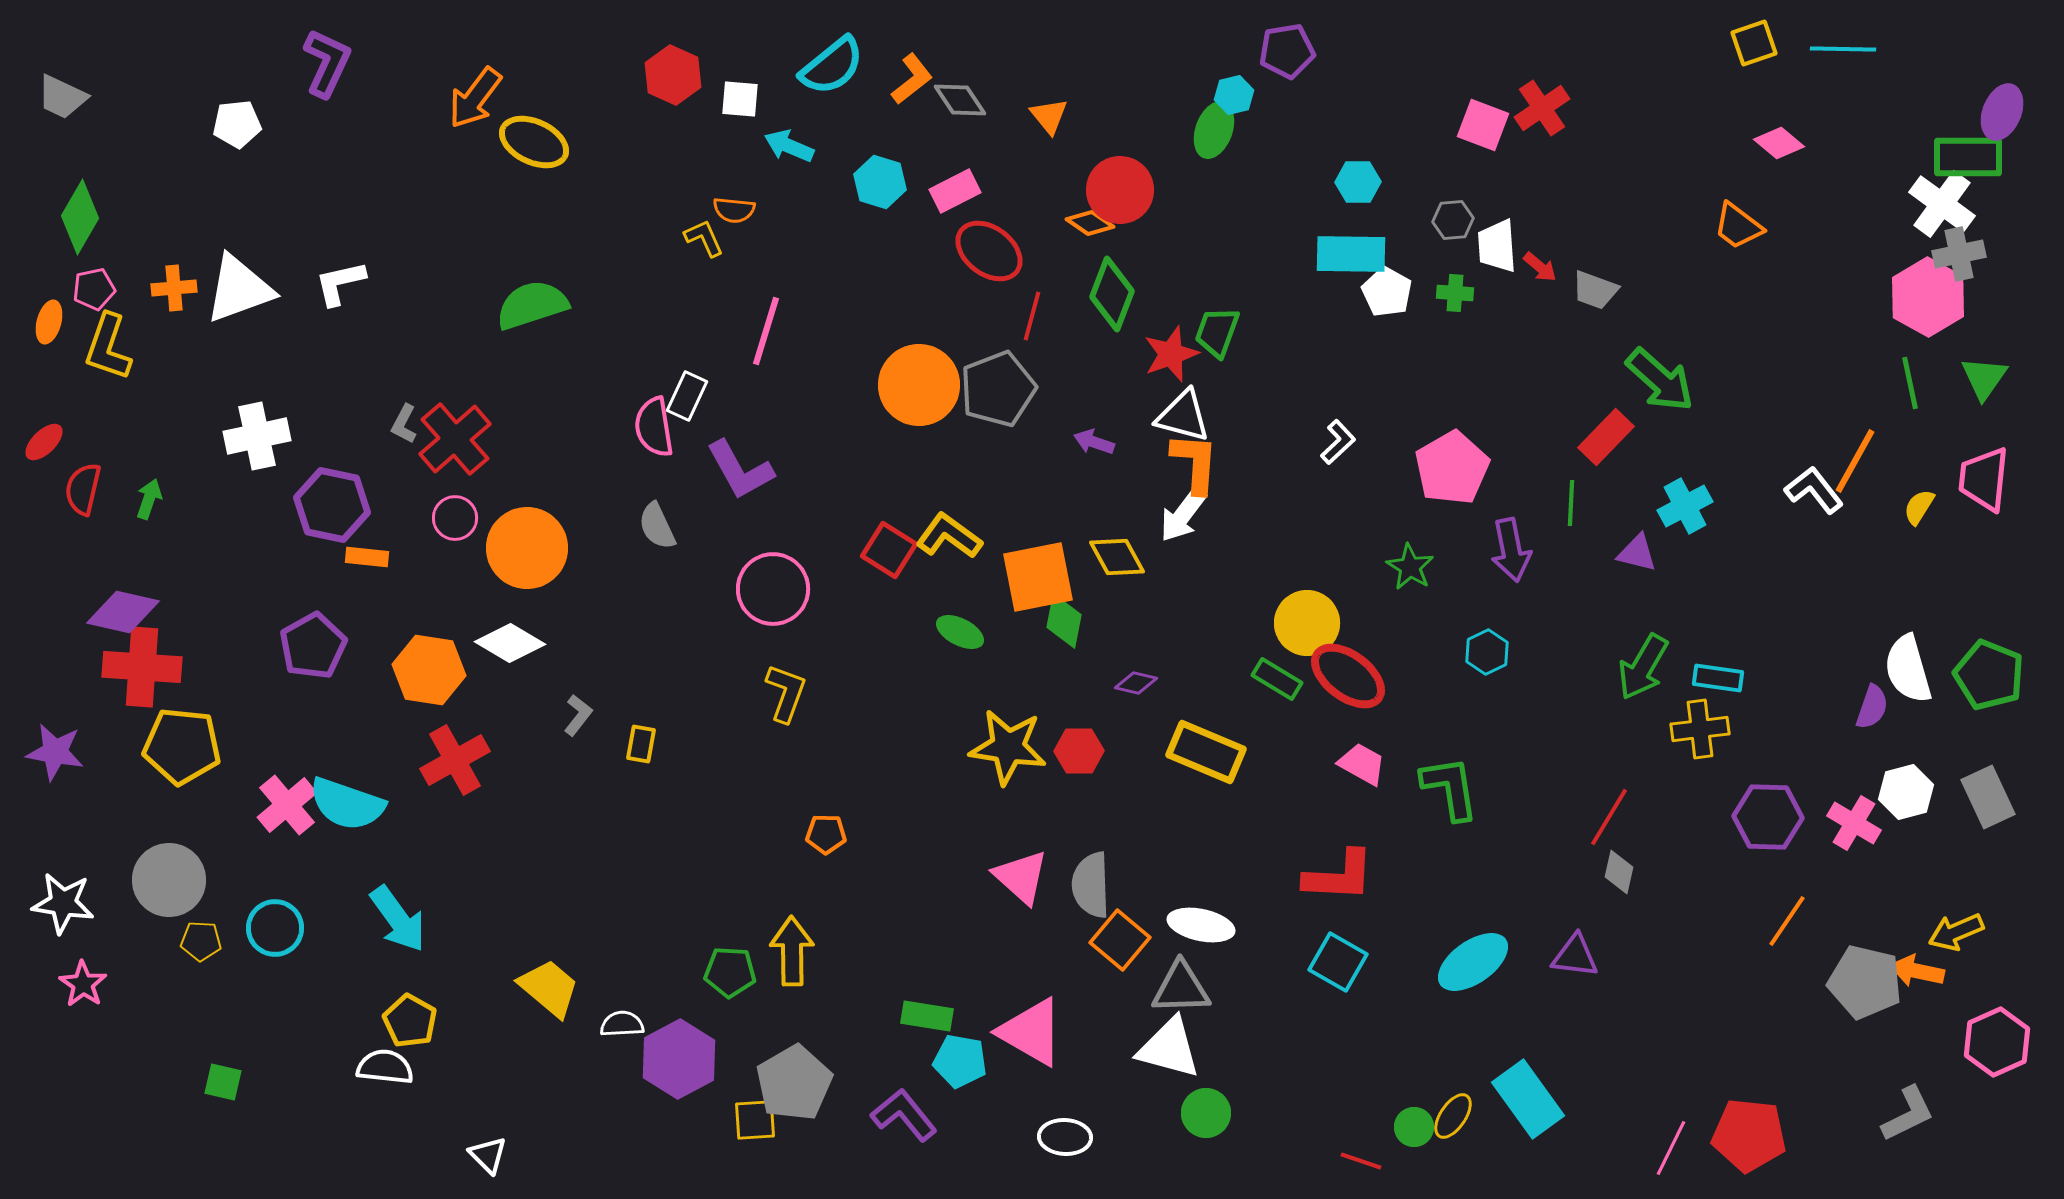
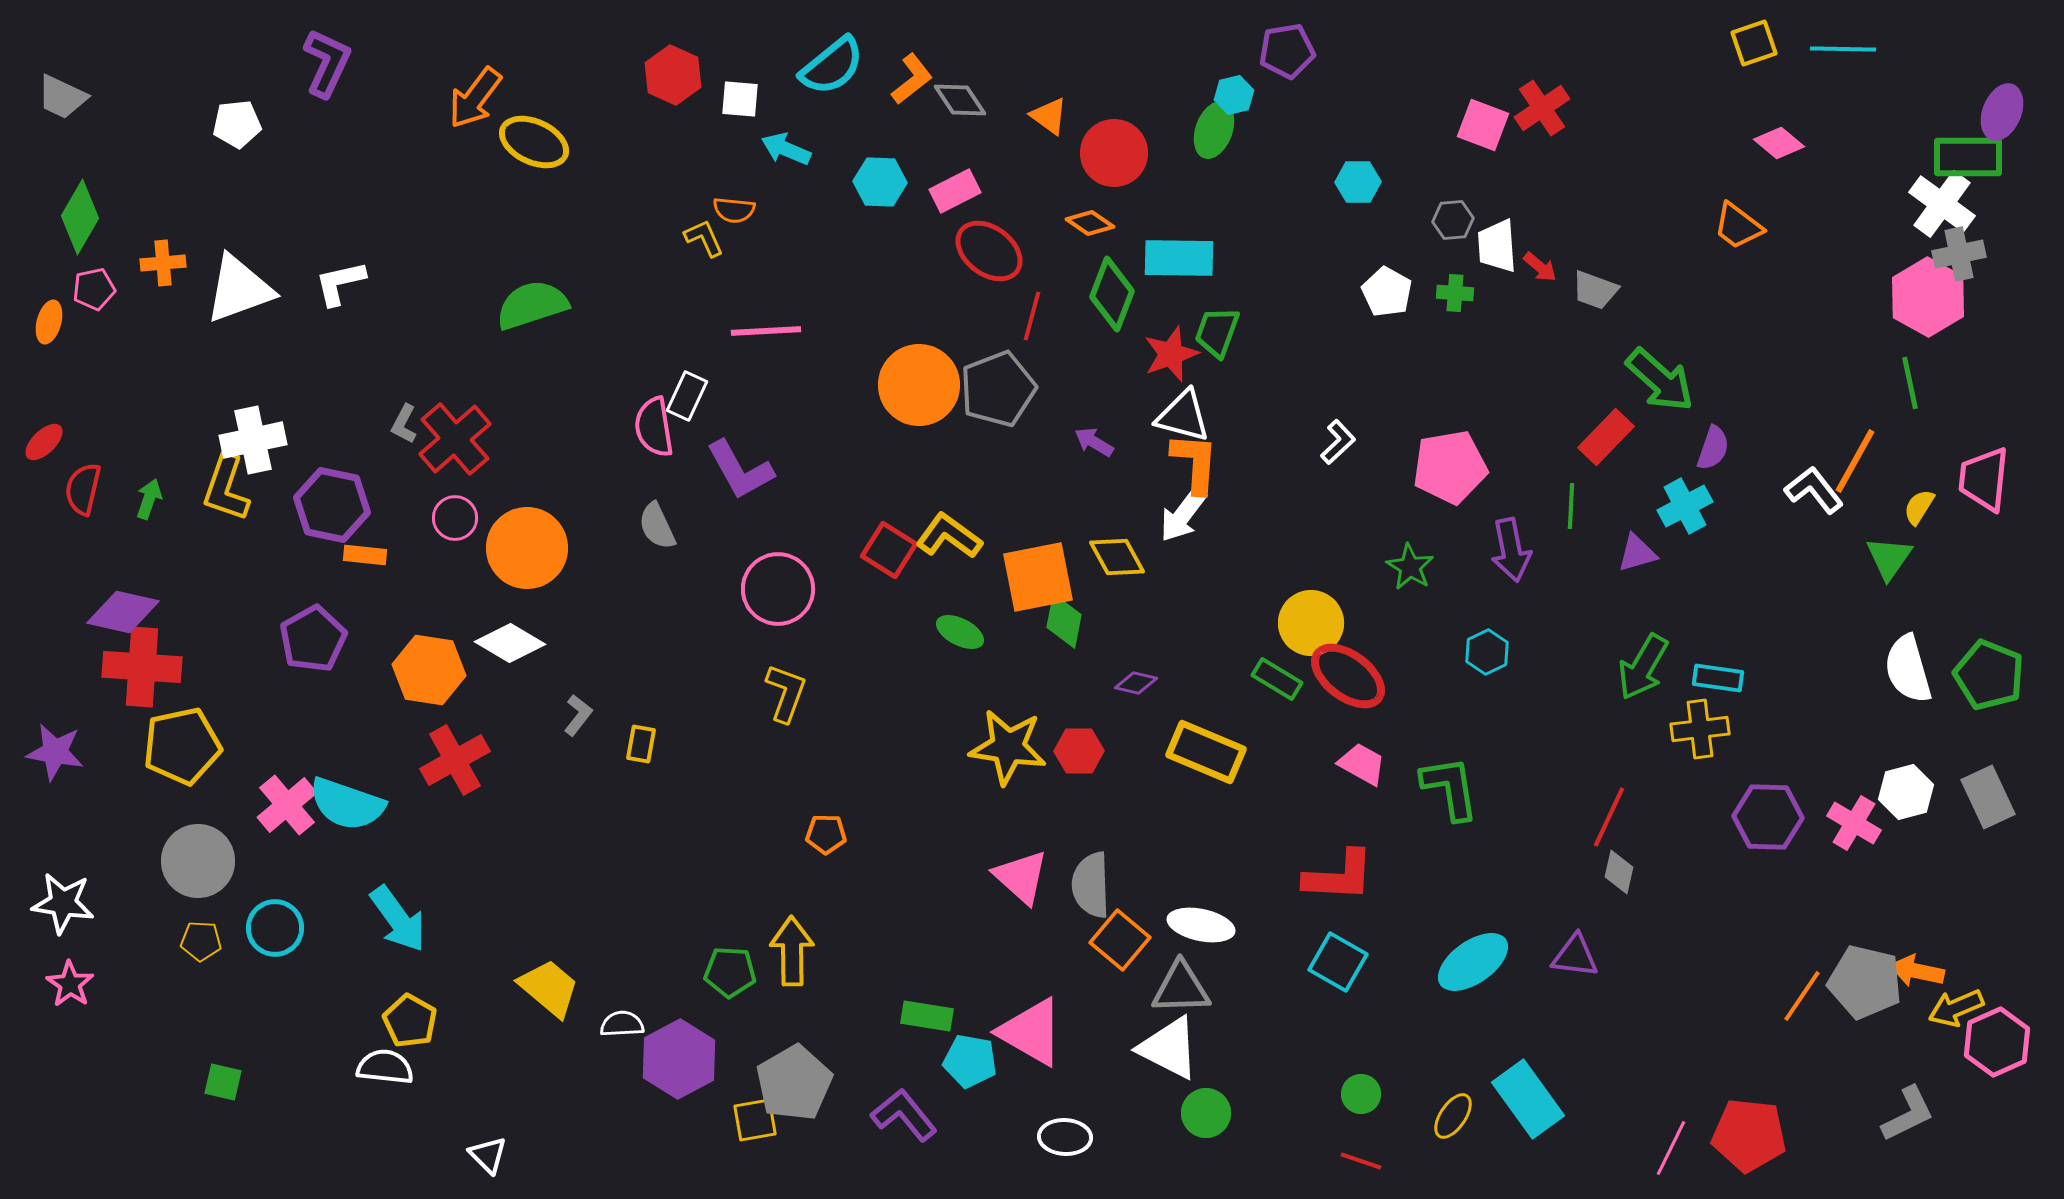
orange triangle at (1049, 116): rotated 15 degrees counterclockwise
cyan arrow at (789, 146): moved 3 px left, 3 px down
cyan hexagon at (880, 182): rotated 15 degrees counterclockwise
red circle at (1120, 190): moved 6 px left, 37 px up
cyan rectangle at (1351, 254): moved 172 px left, 4 px down
orange cross at (174, 288): moved 11 px left, 25 px up
pink line at (766, 331): rotated 70 degrees clockwise
yellow L-shape at (108, 347): moved 118 px right, 141 px down
green triangle at (1984, 378): moved 95 px left, 180 px down
white cross at (257, 436): moved 4 px left, 4 px down
purple arrow at (1094, 442): rotated 12 degrees clockwise
pink pentagon at (1452, 468): moved 2 px left, 1 px up; rotated 20 degrees clockwise
green line at (1571, 503): moved 3 px down
purple triangle at (1637, 553): rotated 30 degrees counterclockwise
orange rectangle at (367, 557): moved 2 px left, 2 px up
pink circle at (773, 589): moved 5 px right
yellow circle at (1307, 623): moved 4 px right
purple pentagon at (313, 646): moved 7 px up
purple semicircle at (1872, 707): moved 159 px left, 259 px up
yellow pentagon at (182, 746): rotated 18 degrees counterclockwise
red line at (1609, 817): rotated 6 degrees counterclockwise
gray circle at (169, 880): moved 29 px right, 19 px up
orange line at (1787, 921): moved 15 px right, 75 px down
yellow arrow at (1956, 932): moved 76 px down
pink star at (83, 984): moved 13 px left
white triangle at (1169, 1048): rotated 12 degrees clockwise
cyan pentagon at (960, 1061): moved 10 px right
yellow square at (755, 1120): rotated 6 degrees counterclockwise
green circle at (1414, 1127): moved 53 px left, 33 px up
